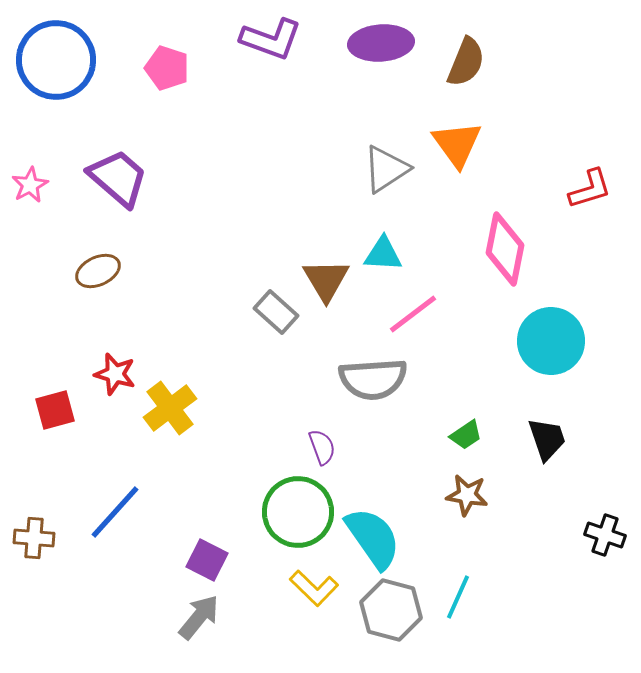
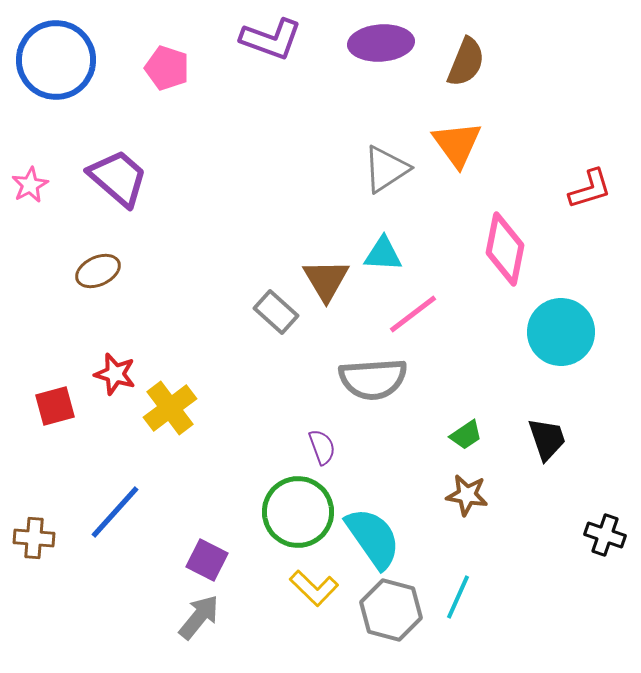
cyan circle: moved 10 px right, 9 px up
red square: moved 4 px up
